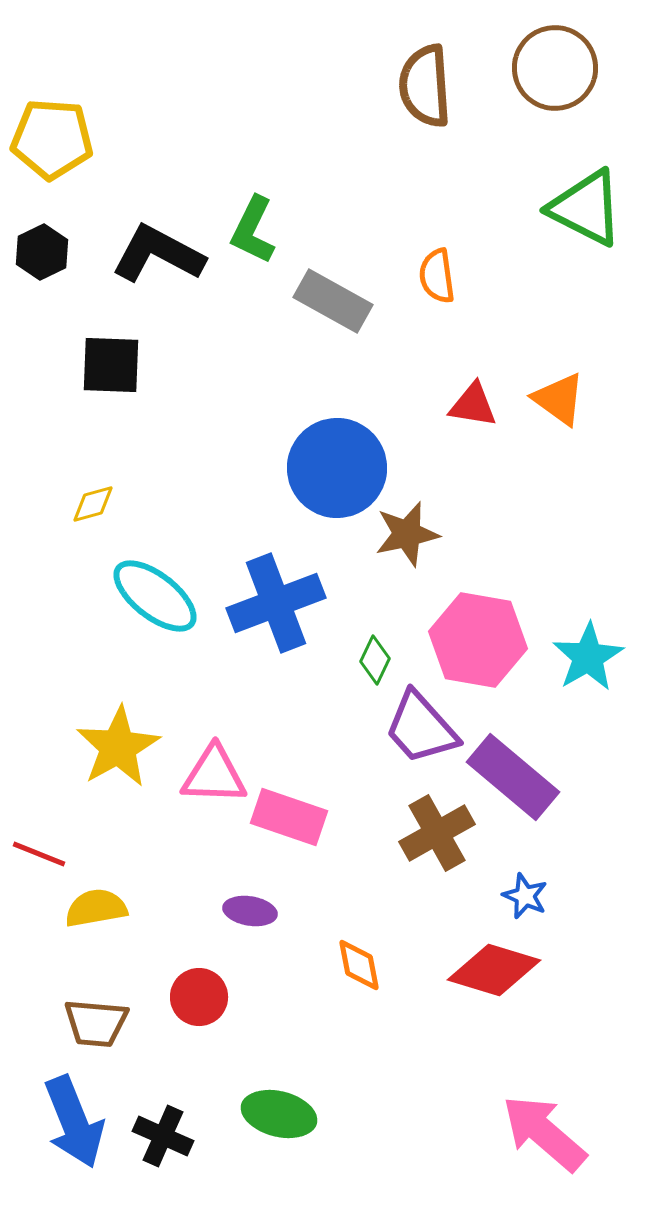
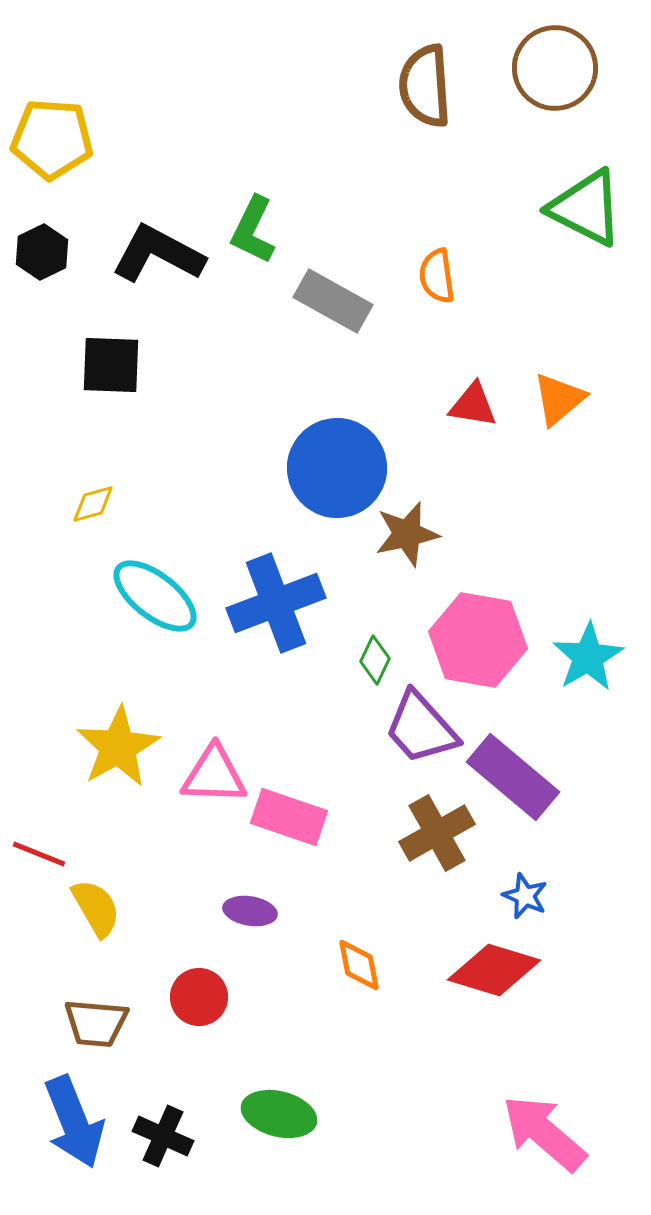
orange triangle: rotated 44 degrees clockwise
yellow semicircle: rotated 70 degrees clockwise
